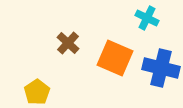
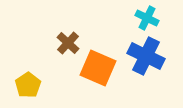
orange square: moved 17 px left, 10 px down
blue cross: moved 15 px left, 12 px up; rotated 12 degrees clockwise
yellow pentagon: moved 9 px left, 7 px up
